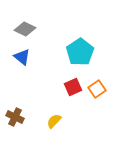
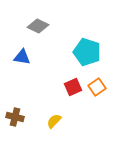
gray diamond: moved 13 px right, 3 px up
cyan pentagon: moved 7 px right; rotated 20 degrees counterclockwise
blue triangle: rotated 30 degrees counterclockwise
orange square: moved 2 px up
brown cross: rotated 12 degrees counterclockwise
